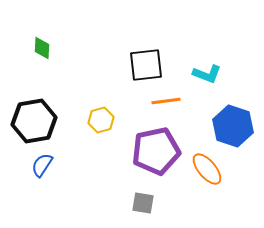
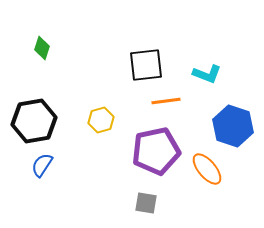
green diamond: rotated 15 degrees clockwise
gray square: moved 3 px right
